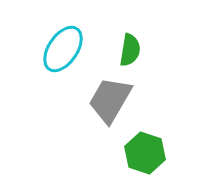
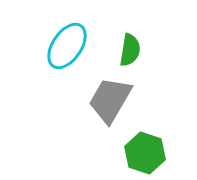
cyan ellipse: moved 4 px right, 3 px up
